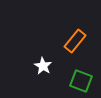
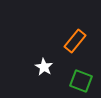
white star: moved 1 px right, 1 px down
